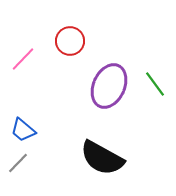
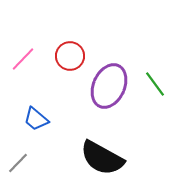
red circle: moved 15 px down
blue trapezoid: moved 13 px right, 11 px up
